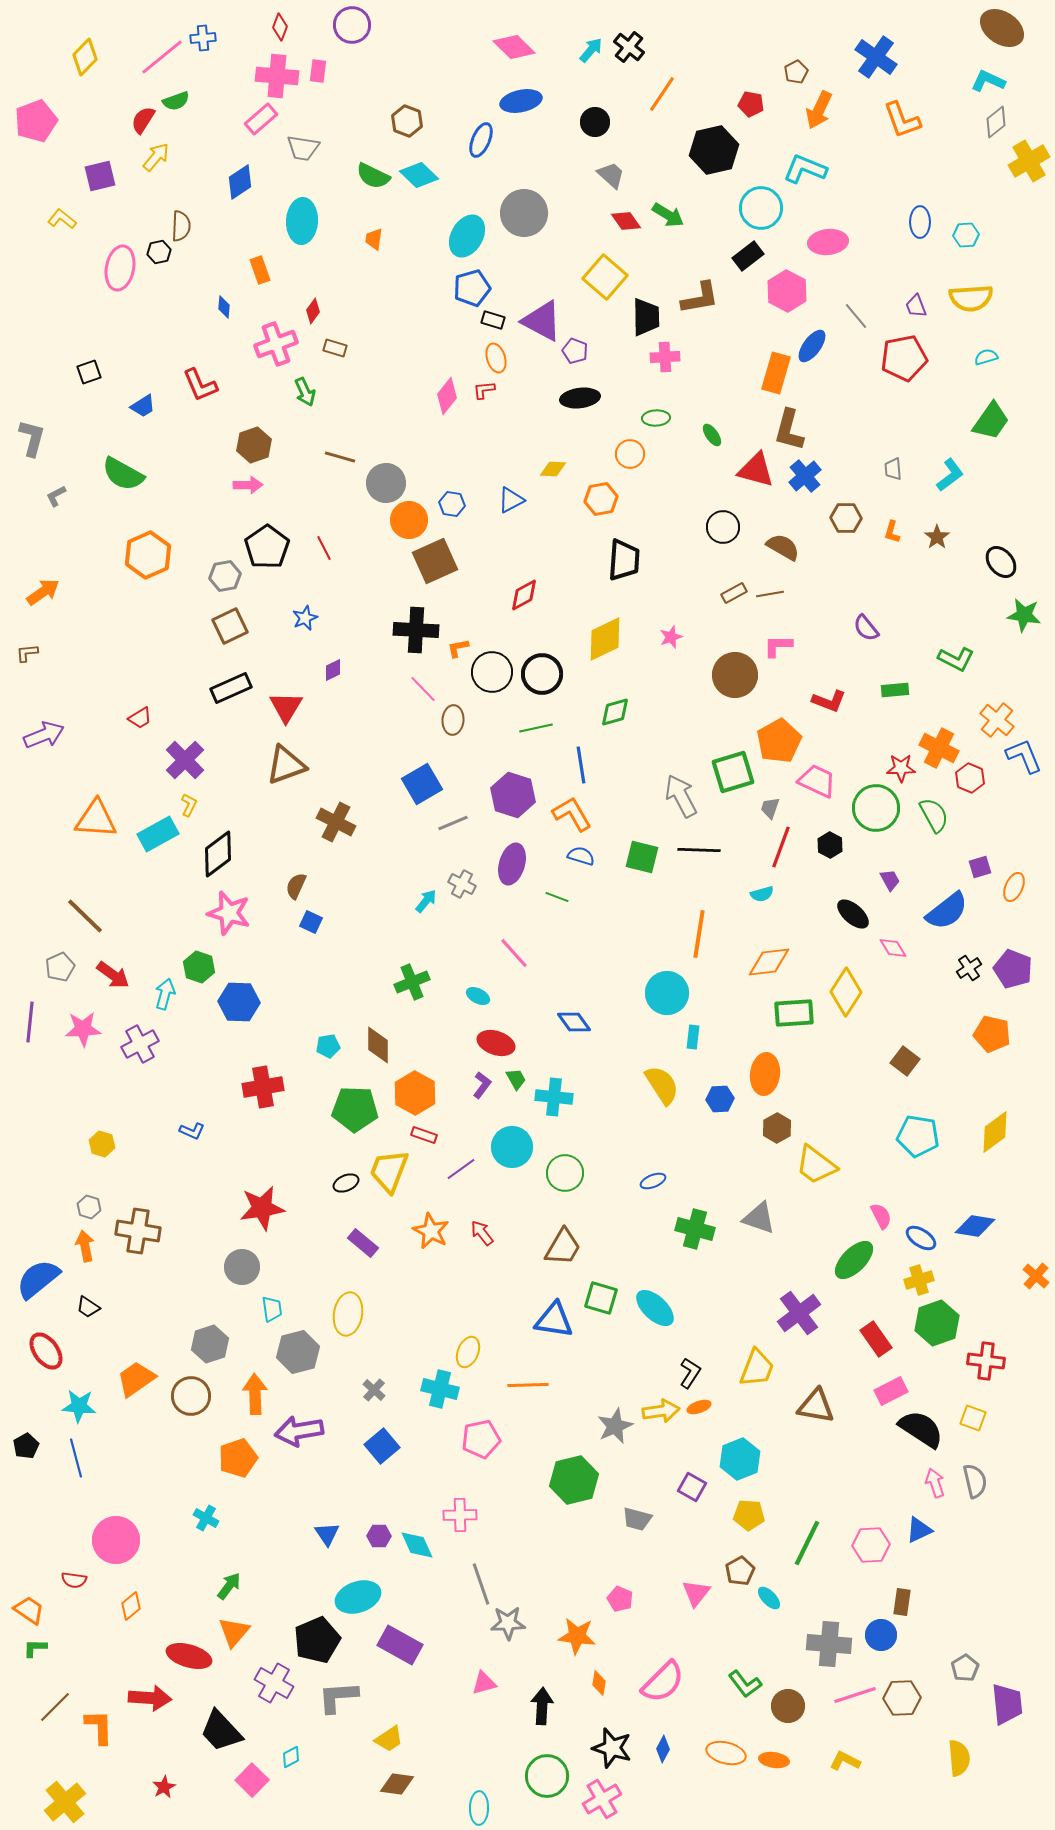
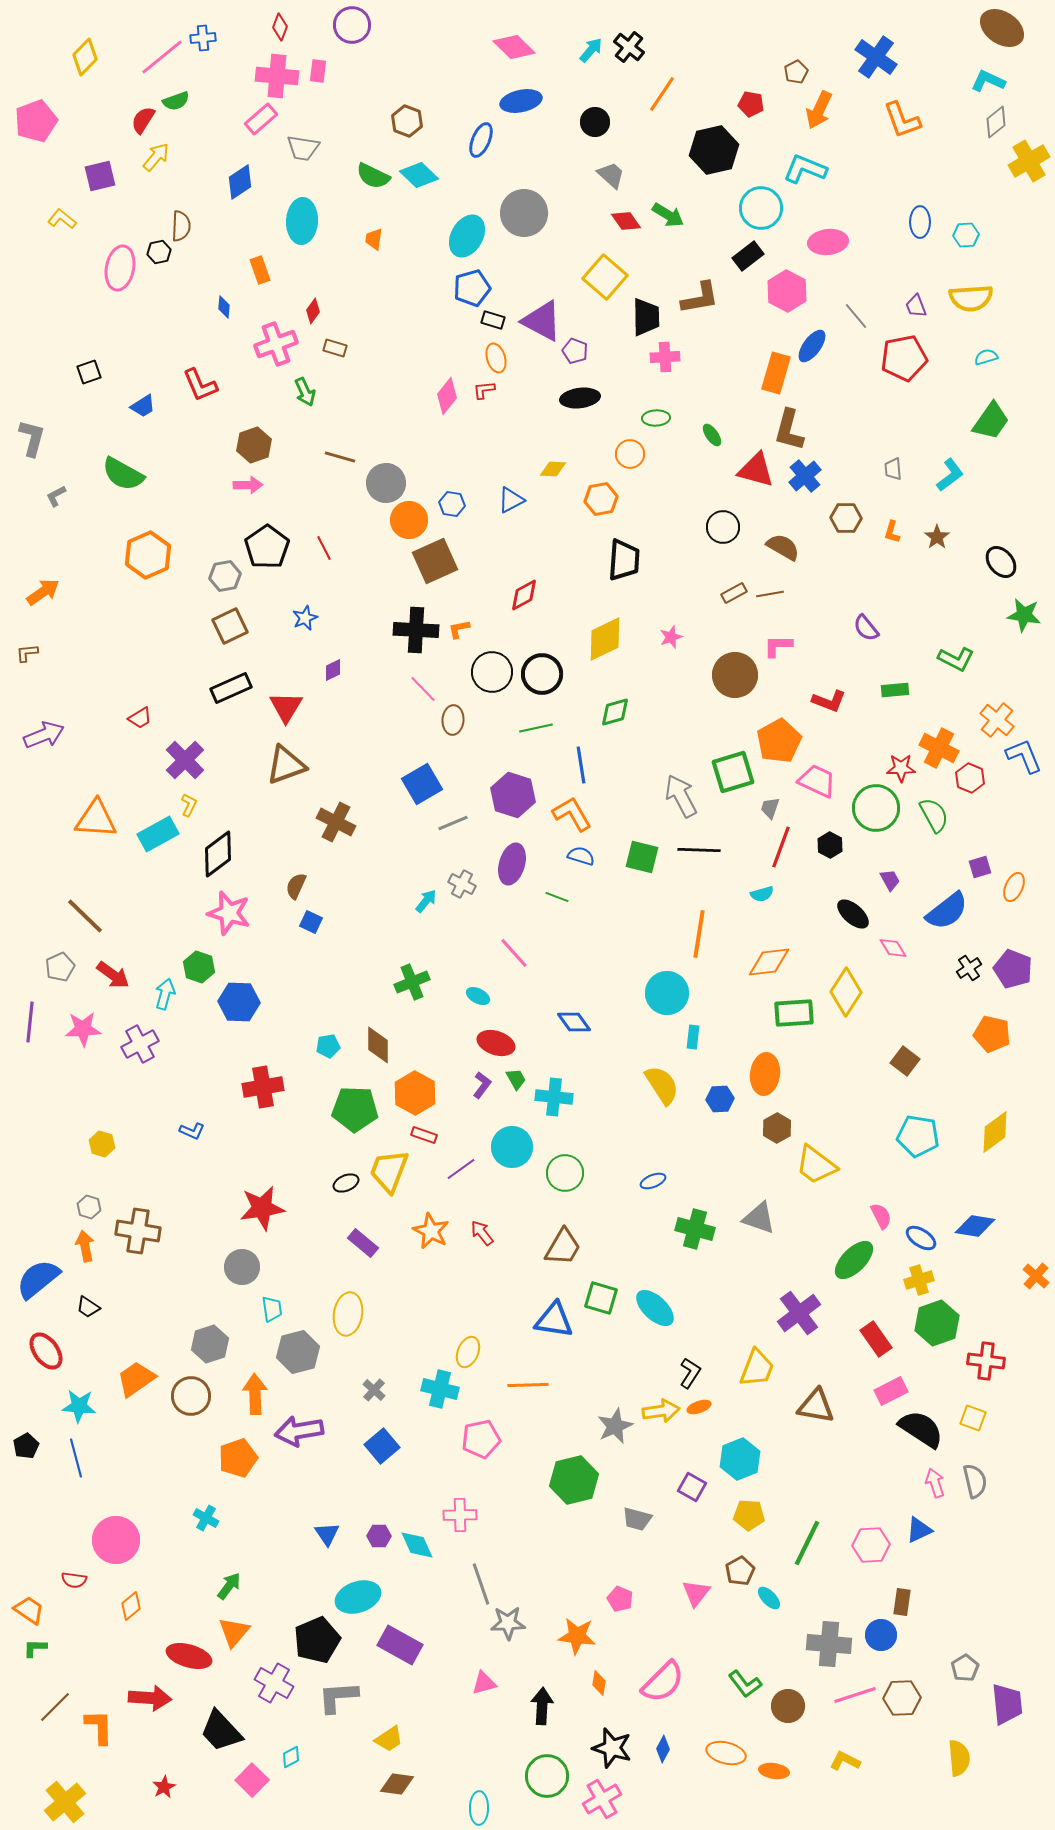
orange L-shape at (458, 648): moved 1 px right, 19 px up
orange ellipse at (774, 1760): moved 11 px down
